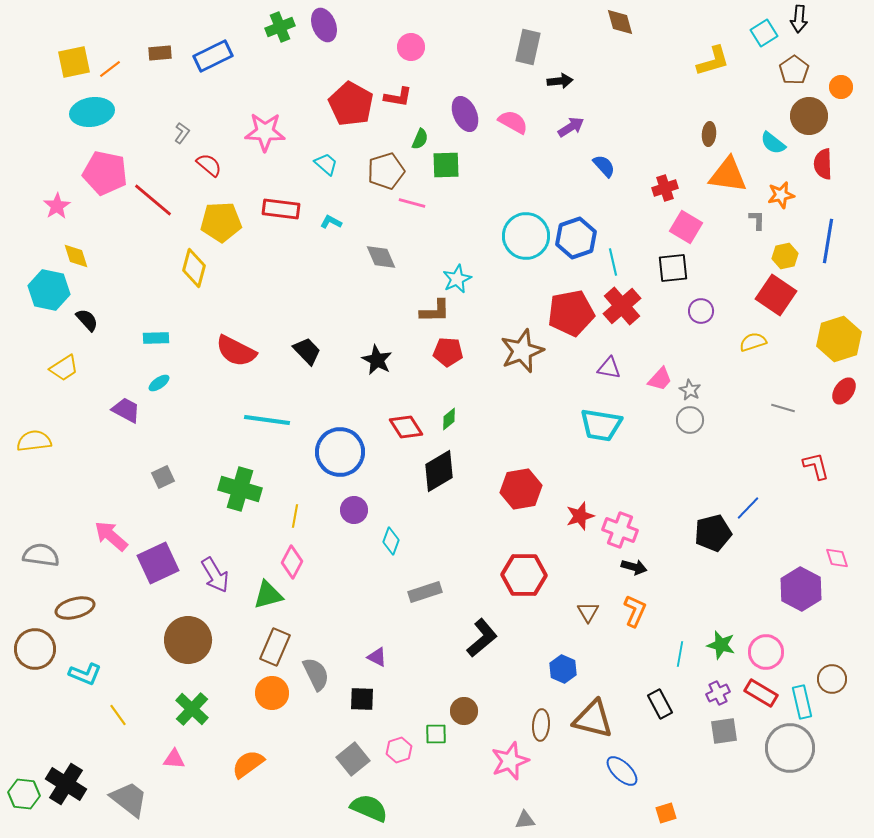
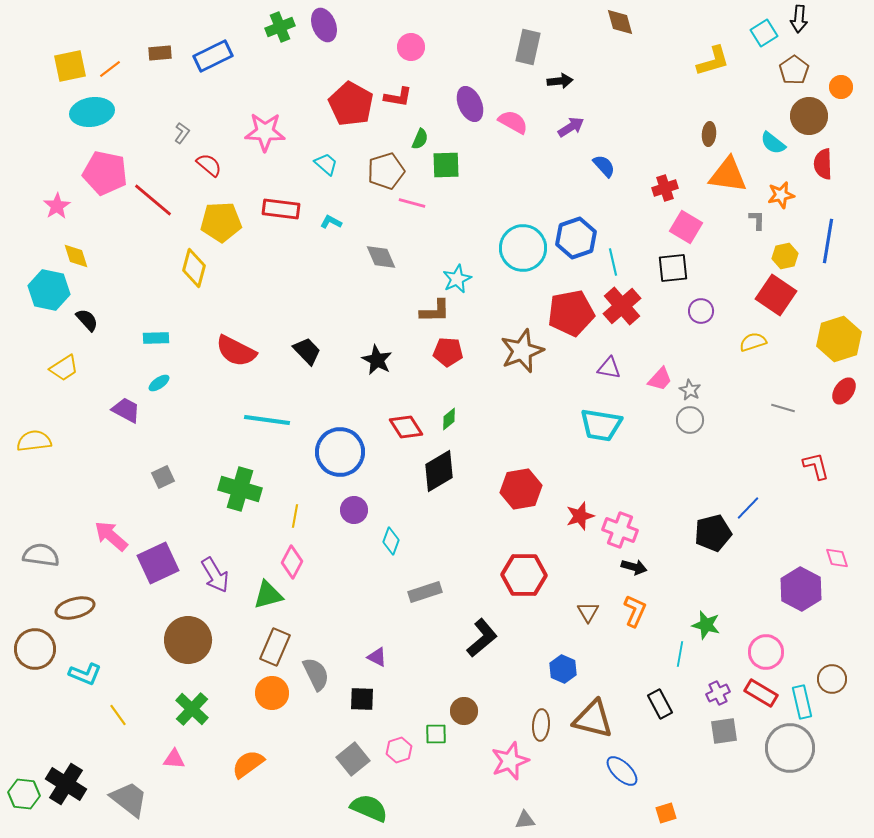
yellow square at (74, 62): moved 4 px left, 4 px down
purple ellipse at (465, 114): moved 5 px right, 10 px up
cyan circle at (526, 236): moved 3 px left, 12 px down
green star at (721, 645): moved 15 px left, 20 px up
